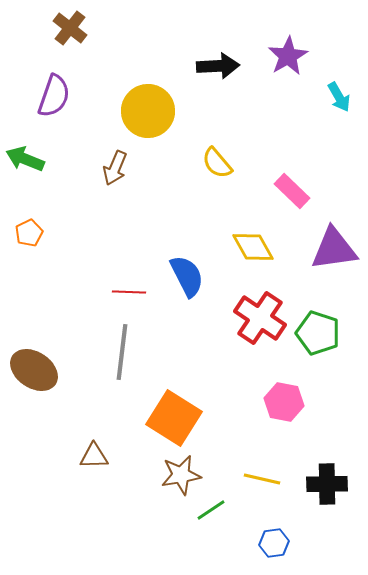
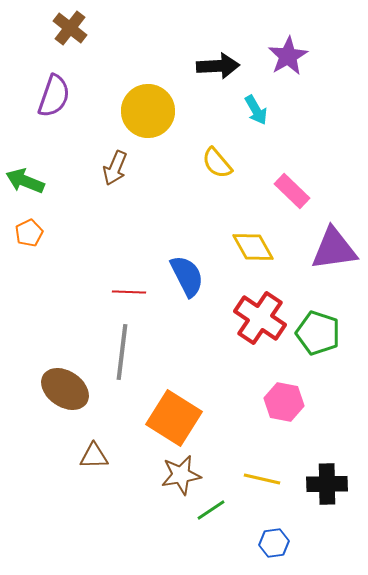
cyan arrow: moved 83 px left, 13 px down
green arrow: moved 22 px down
brown ellipse: moved 31 px right, 19 px down
